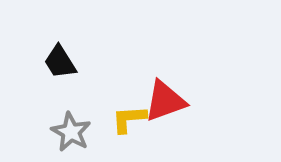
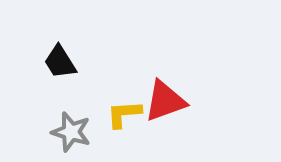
yellow L-shape: moved 5 px left, 5 px up
gray star: rotated 12 degrees counterclockwise
